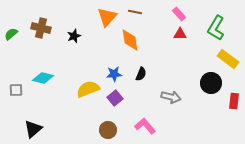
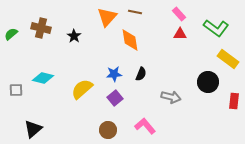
green L-shape: rotated 85 degrees counterclockwise
black star: rotated 16 degrees counterclockwise
black circle: moved 3 px left, 1 px up
yellow semicircle: moved 6 px left; rotated 20 degrees counterclockwise
